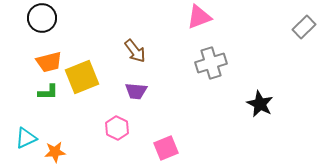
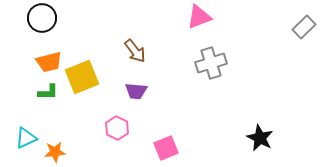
black star: moved 34 px down
